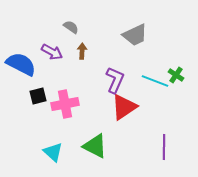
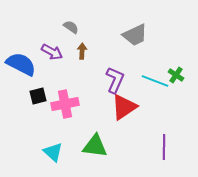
green triangle: rotated 20 degrees counterclockwise
